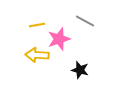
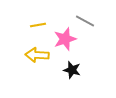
yellow line: moved 1 px right
pink star: moved 6 px right
black star: moved 8 px left
